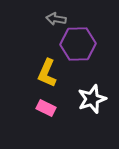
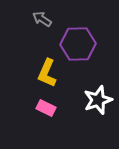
gray arrow: moved 14 px left; rotated 24 degrees clockwise
white star: moved 6 px right, 1 px down
